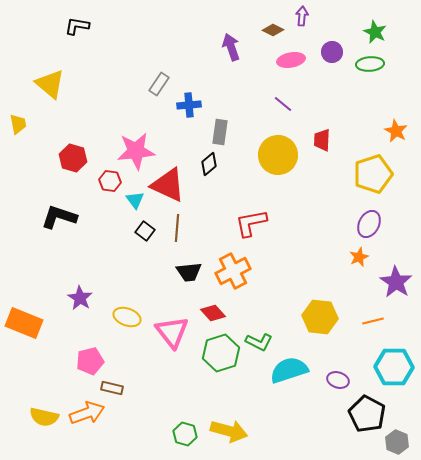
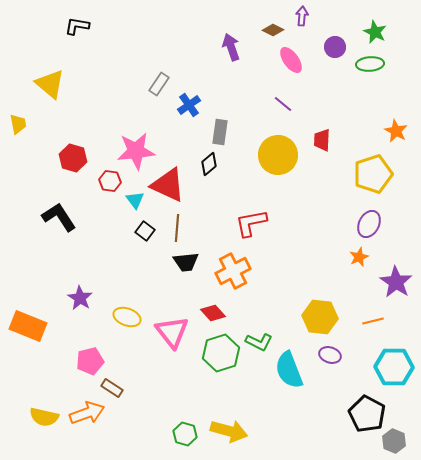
purple circle at (332, 52): moved 3 px right, 5 px up
pink ellipse at (291, 60): rotated 64 degrees clockwise
blue cross at (189, 105): rotated 30 degrees counterclockwise
black L-shape at (59, 217): rotated 39 degrees clockwise
black trapezoid at (189, 272): moved 3 px left, 10 px up
orange rectangle at (24, 323): moved 4 px right, 3 px down
cyan semicircle at (289, 370): rotated 93 degrees counterclockwise
purple ellipse at (338, 380): moved 8 px left, 25 px up
brown rectangle at (112, 388): rotated 20 degrees clockwise
gray hexagon at (397, 442): moved 3 px left, 1 px up
